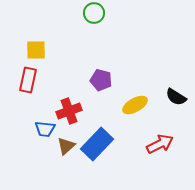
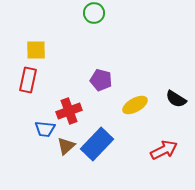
black semicircle: moved 2 px down
red arrow: moved 4 px right, 6 px down
